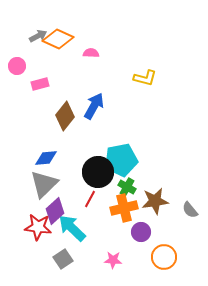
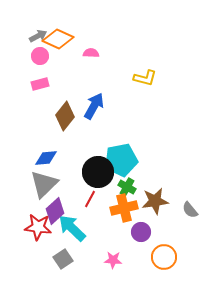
pink circle: moved 23 px right, 10 px up
